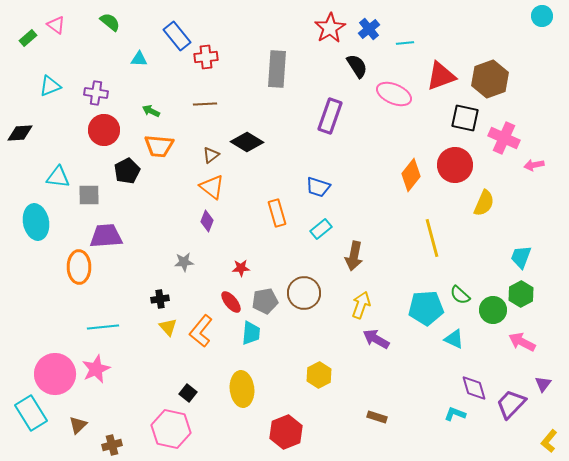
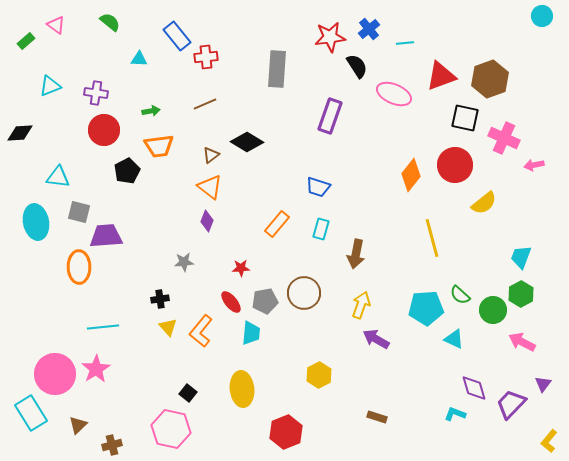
red star at (330, 28): moved 9 px down; rotated 24 degrees clockwise
green rectangle at (28, 38): moved 2 px left, 3 px down
brown line at (205, 104): rotated 20 degrees counterclockwise
green arrow at (151, 111): rotated 144 degrees clockwise
orange trapezoid at (159, 146): rotated 12 degrees counterclockwise
orange triangle at (212, 187): moved 2 px left
gray square at (89, 195): moved 10 px left, 17 px down; rotated 15 degrees clockwise
yellow semicircle at (484, 203): rotated 28 degrees clockwise
orange rectangle at (277, 213): moved 11 px down; rotated 56 degrees clockwise
cyan rectangle at (321, 229): rotated 35 degrees counterclockwise
brown arrow at (354, 256): moved 2 px right, 2 px up
pink star at (96, 369): rotated 8 degrees counterclockwise
